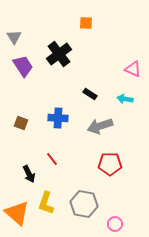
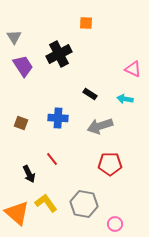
black cross: rotated 10 degrees clockwise
yellow L-shape: rotated 125 degrees clockwise
